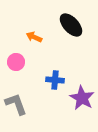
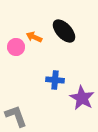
black ellipse: moved 7 px left, 6 px down
pink circle: moved 15 px up
gray L-shape: moved 12 px down
